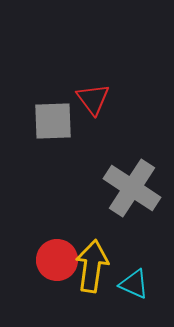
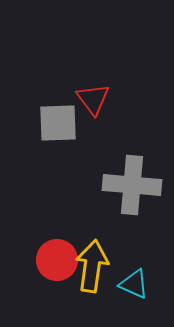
gray square: moved 5 px right, 2 px down
gray cross: moved 3 px up; rotated 28 degrees counterclockwise
